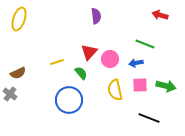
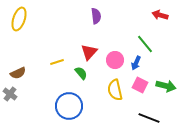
green line: rotated 30 degrees clockwise
pink circle: moved 5 px right, 1 px down
blue arrow: rotated 56 degrees counterclockwise
pink square: rotated 28 degrees clockwise
blue circle: moved 6 px down
